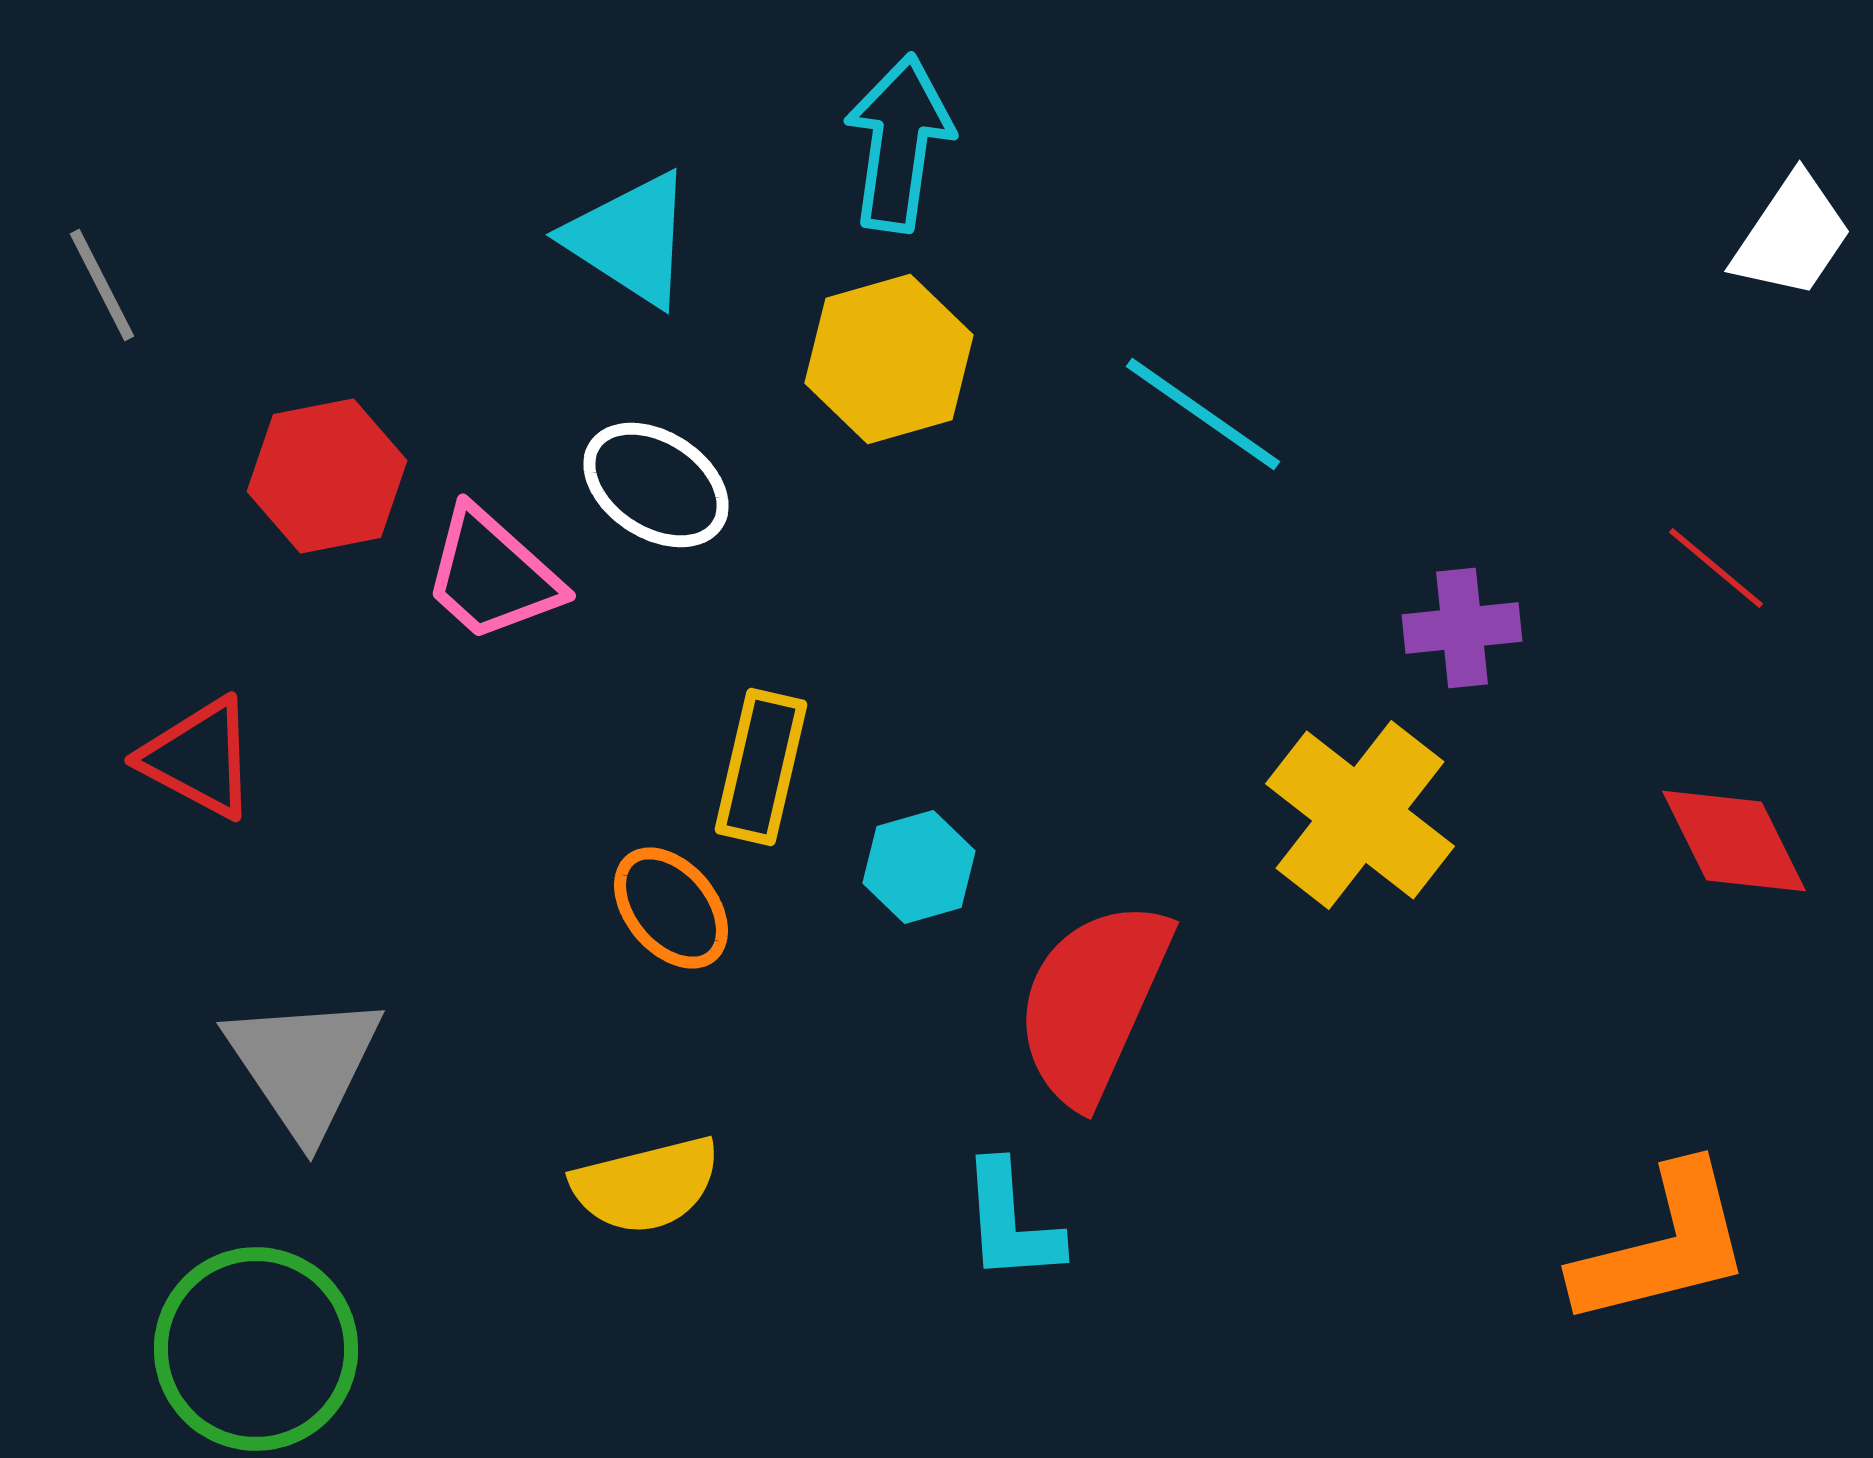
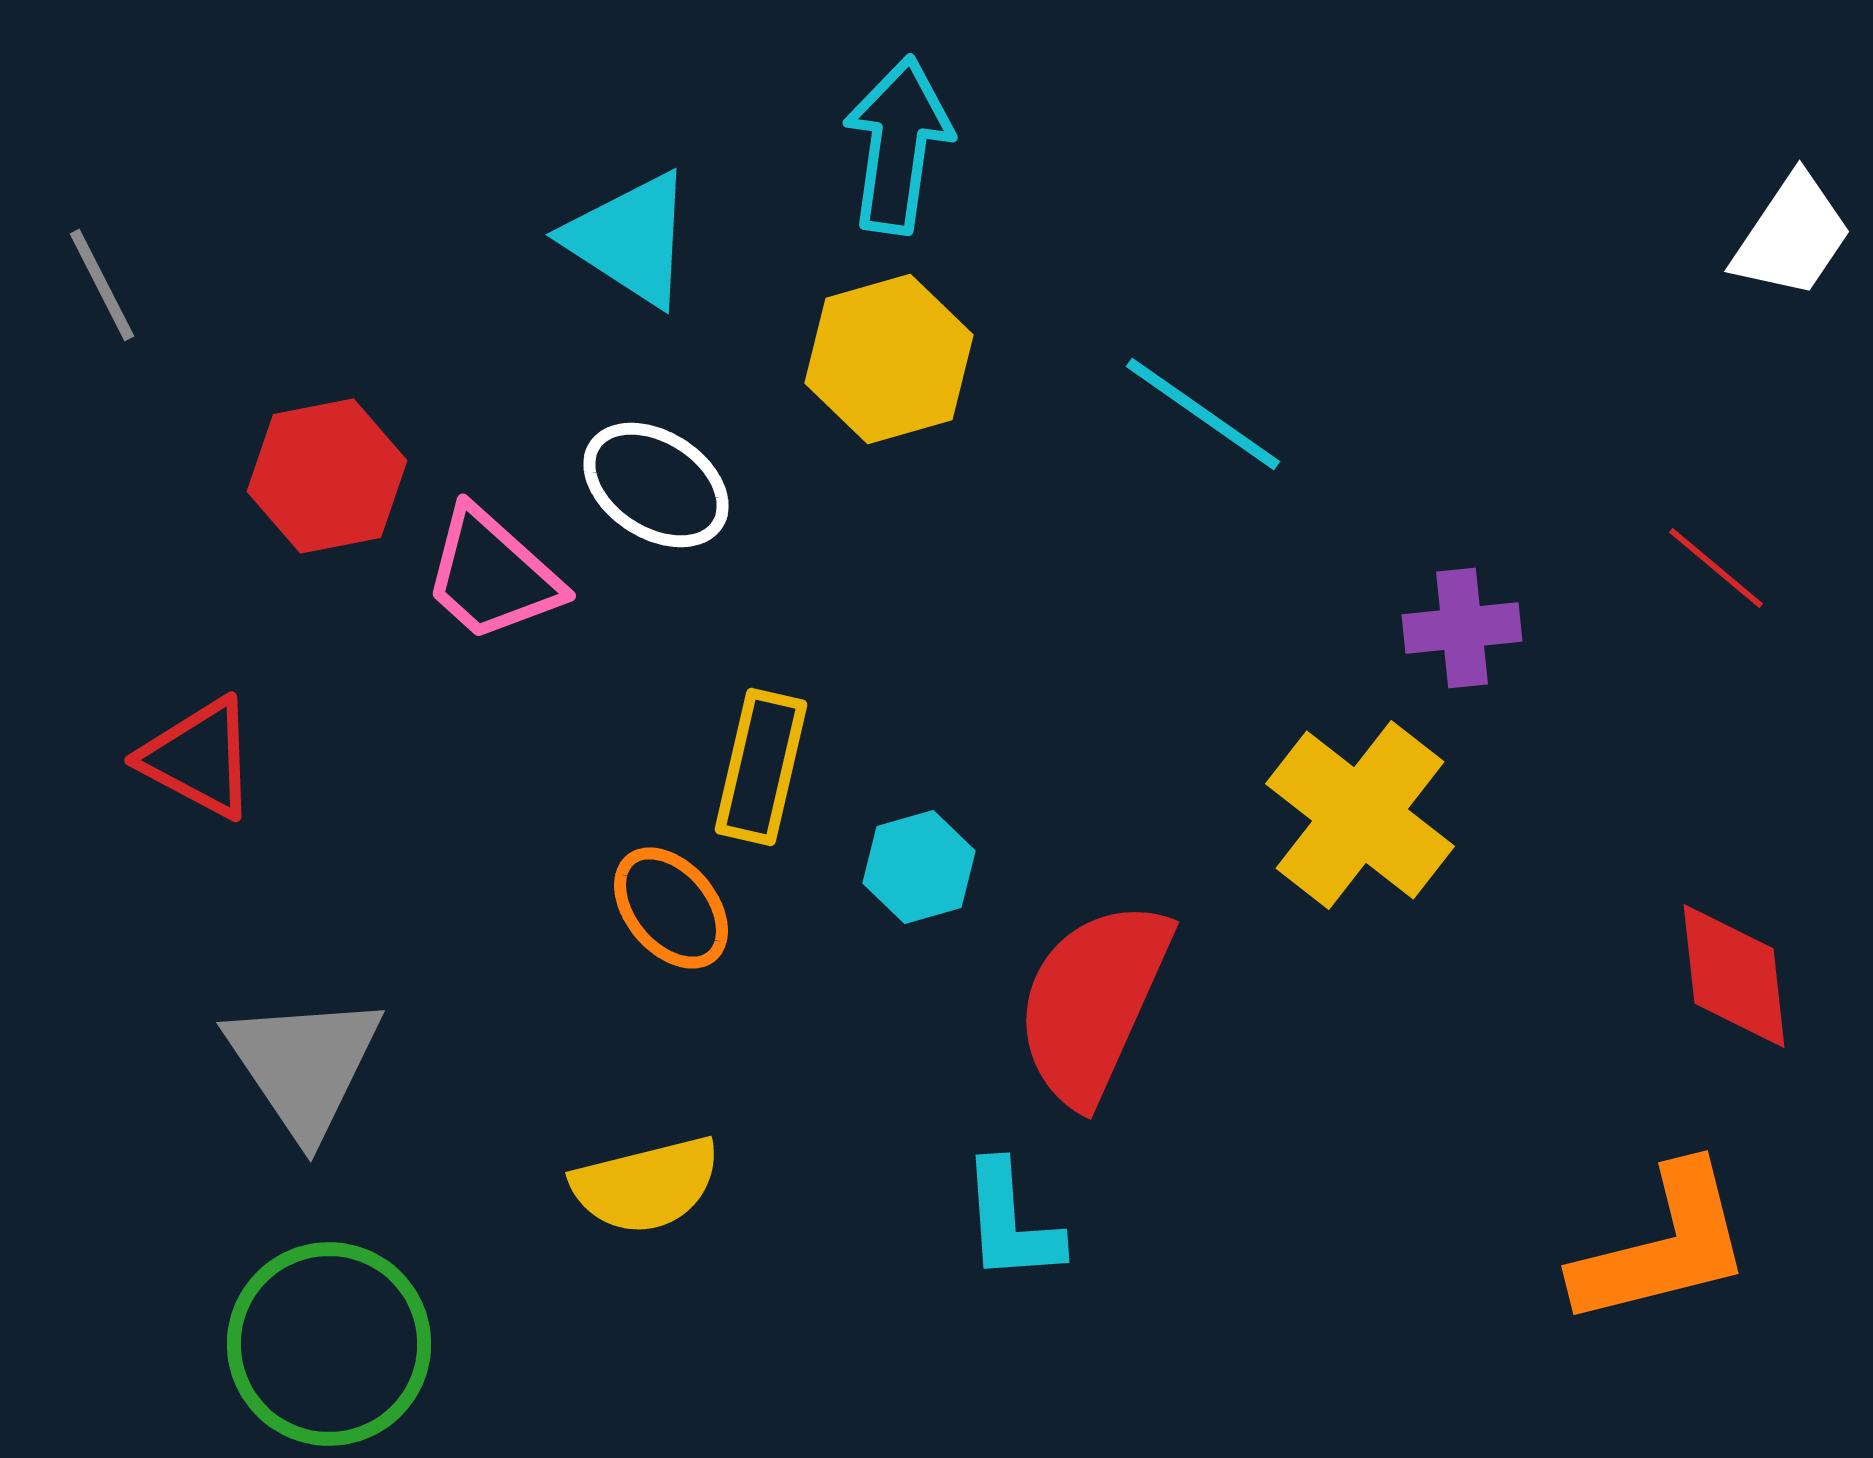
cyan arrow: moved 1 px left, 2 px down
red diamond: moved 135 px down; rotated 20 degrees clockwise
green circle: moved 73 px right, 5 px up
